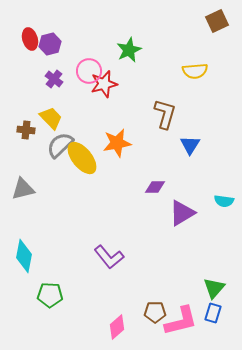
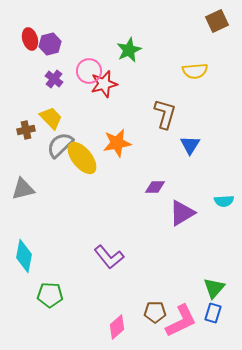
brown cross: rotated 18 degrees counterclockwise
cyan semicircle: rotated 12 degrees counterclockwise
pink L-shape: rotated 12 degrees counterclockwise
